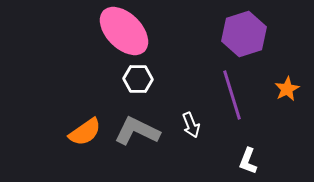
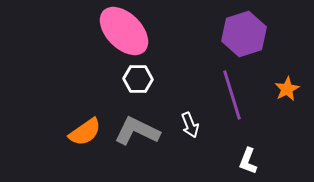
white arrow: moved 1 px left
